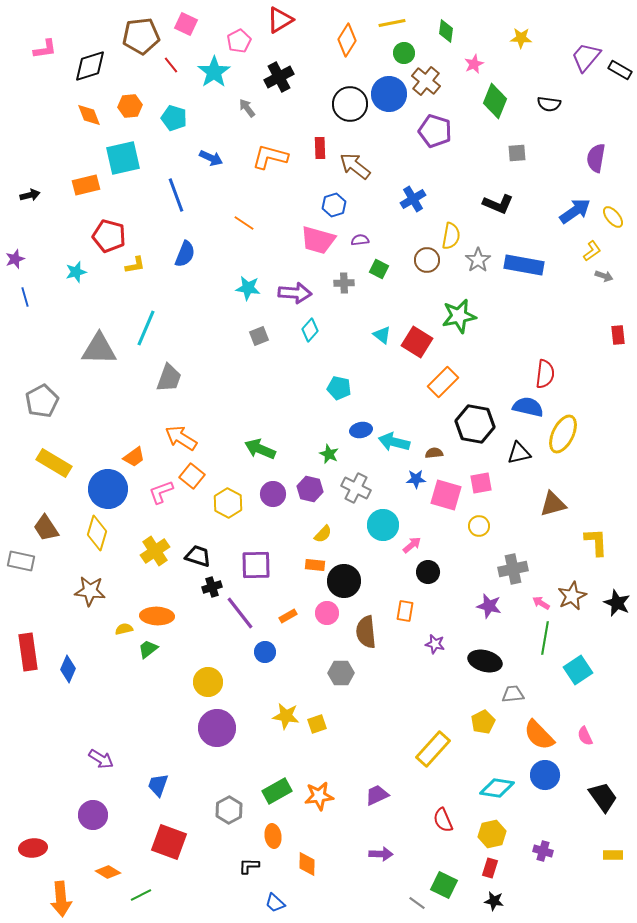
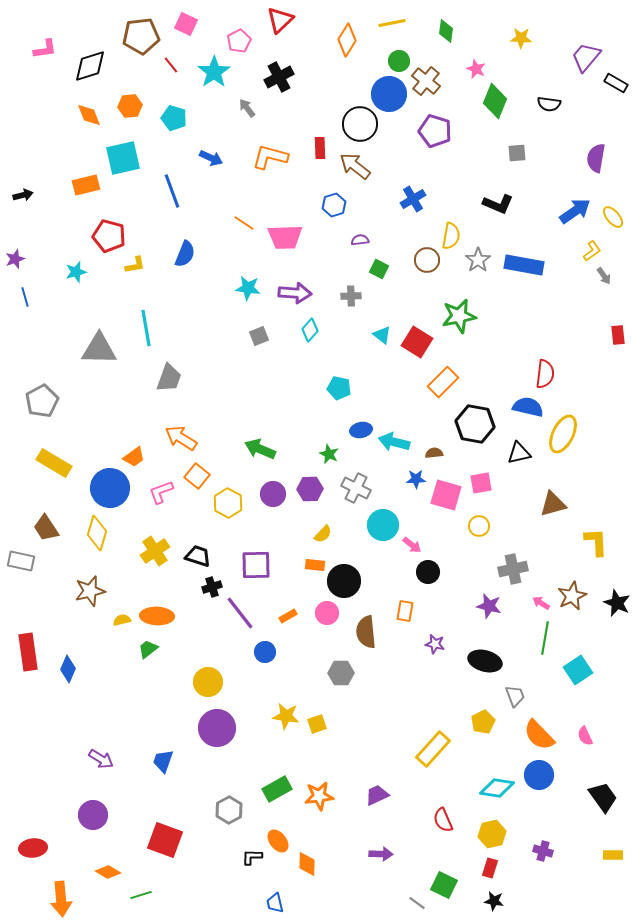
red triangle at (280, 20): rotated 12 degrees counterclockwise
green circle at (404, 53): moved 5 px left, 8 px down
pink star at (474, 64): moved 2 px right, 5 px down; rotated 24 degrees counterclockwise
black rectangle at (620, 70): moved 4 px left, 13 px down
black circle at (350, 104): moved 10 px right, 20 px down
black arrow at (30, 195): moved 7 px left
blue line at (176, 195): moved 4 px left, 4 px up
pink trapezoid at (318, 240): moved 33 px left, 3 px up; rotated 18 degrees counterclockwise
gray arrow at (604, 276): rotated 36 degrees clockwise
gray cross at (344, 283): moved 7 px right, 13 px down
cyan line at (146, 328): rotated 33 degrees counterclockwise
orange square at (192, 476): moved 5 px right
blue circle at (108, 489): moved 2 px right, 1 px up
purple hexagon at (310, 489): rotated 15 degrees counterclockwise
pink arrow at (412, 545): rotated 78 degrees clockwise
brown star at (90, 591): rotated 20 degrees counterclockwise
yellow semicircle at (124, 629): moved 2 px left, 9 px up
gray trapezoid at (513, 694): moved 2 px right, 2 px down; rotated 75 degrees clockwise
blue circle at (545, 775): moved 6 px left
blue trapezoid at (158, 785): moved 5 px right, 24 px up
green rectangle at (277, 791): moved 2 px up
orange ellipse at (273, 836): moved 5 px right, 5 px down; rotated 30 degrees counterclockwise
red square at (169, 842): moved 4 px left, 2 px up
black L-shape at (249, 866): moved 3 px right, 9 px up
green line at (141, 895): rotated 10 degrees clockwise
blue trapezoid at (275, 903): rotated 35 degrees clockwise
